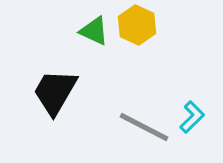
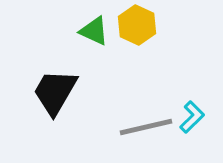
gray line: moved 2 px right; rotated 40 degrees counterclockwise
